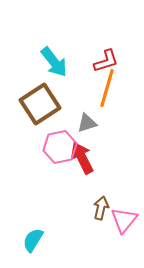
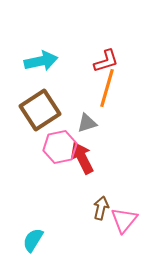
cyan arrow: moved 13 px left, 1 px up; rotated 64 degrees counterclockwise
brown square: moved 6 px down
